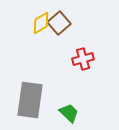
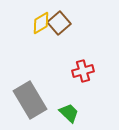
red cross: moved 12 px down
gray rectangle: rotated 39 degrees counterclockwise
